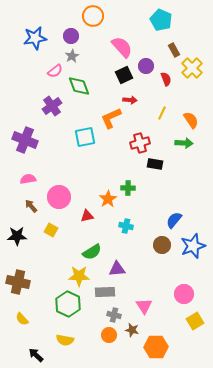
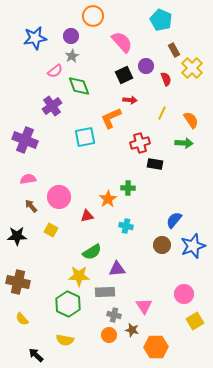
pink semicircle at (122, 47): moved 5 px up
